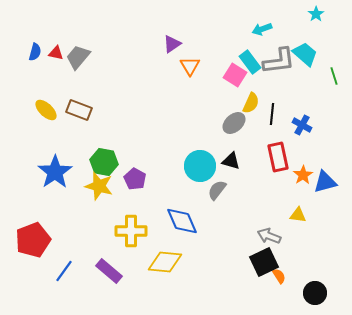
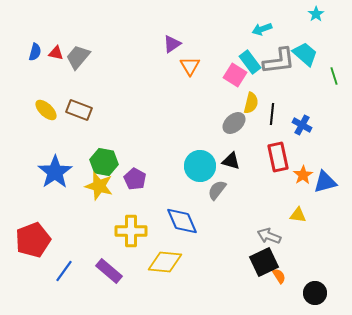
yellow semicircle: rotated 10 degrees counterclockwise
